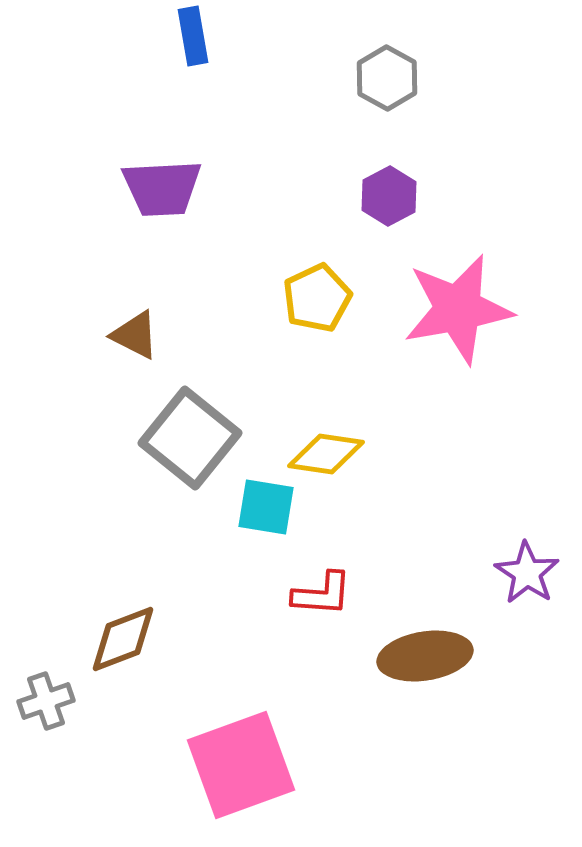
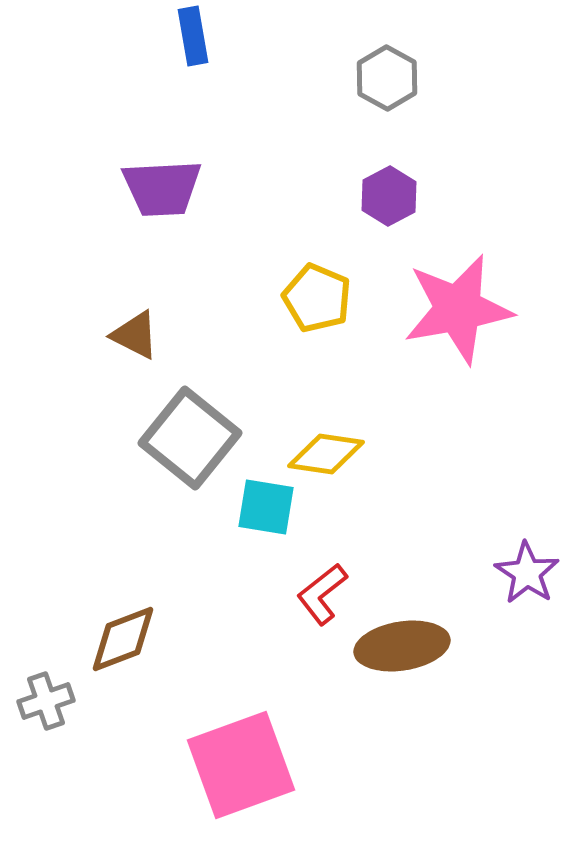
yellow pentagon: rotated 24 degrees counterclockwise
red L-shape: rotated 138 degrees clockwise
brown ellipse: moved 23 px left, 10 px up
